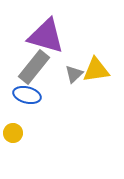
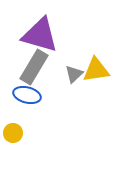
purple triangle: moved 6 px left, 1 px up
gray rectangle: rotated 8 degrees counterclockwise
